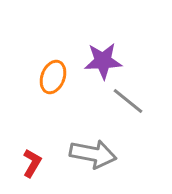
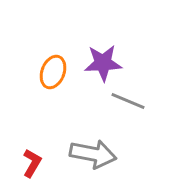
purple star: moved 2 px down
orange ellipse: moved 5 px up
gray line: rotated 16 degrees counterclockwise
